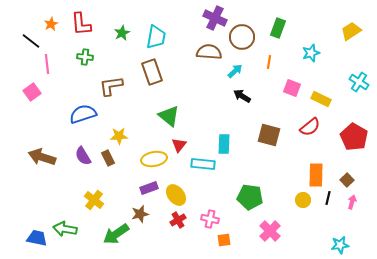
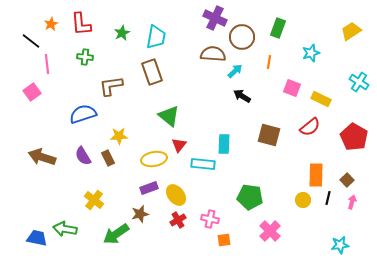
brown semicircle at (209, 52): moved 4 px right, 2 px down
